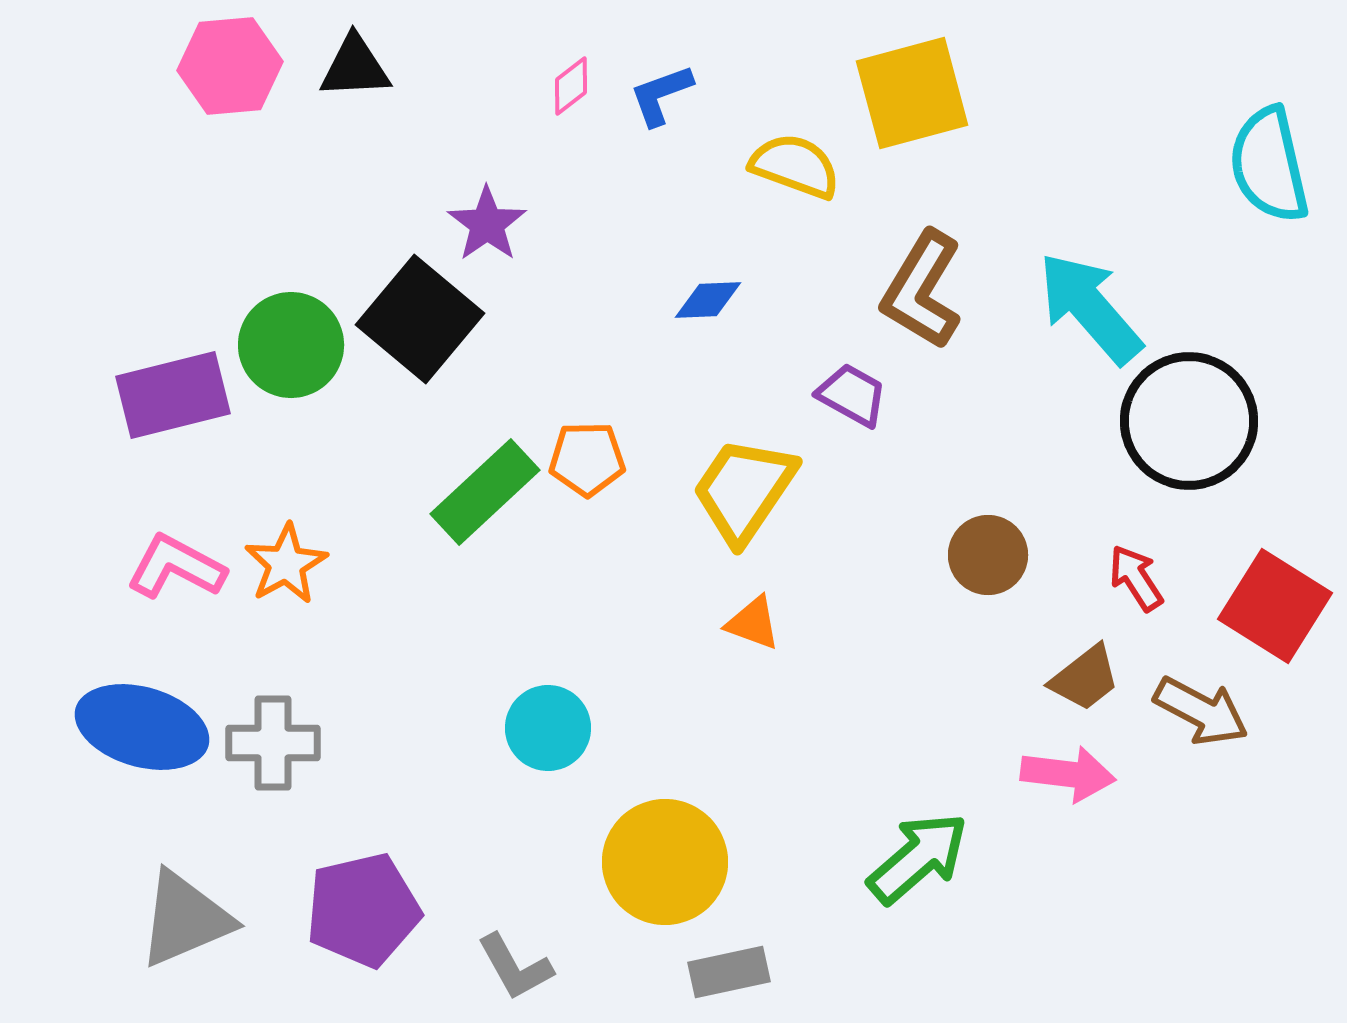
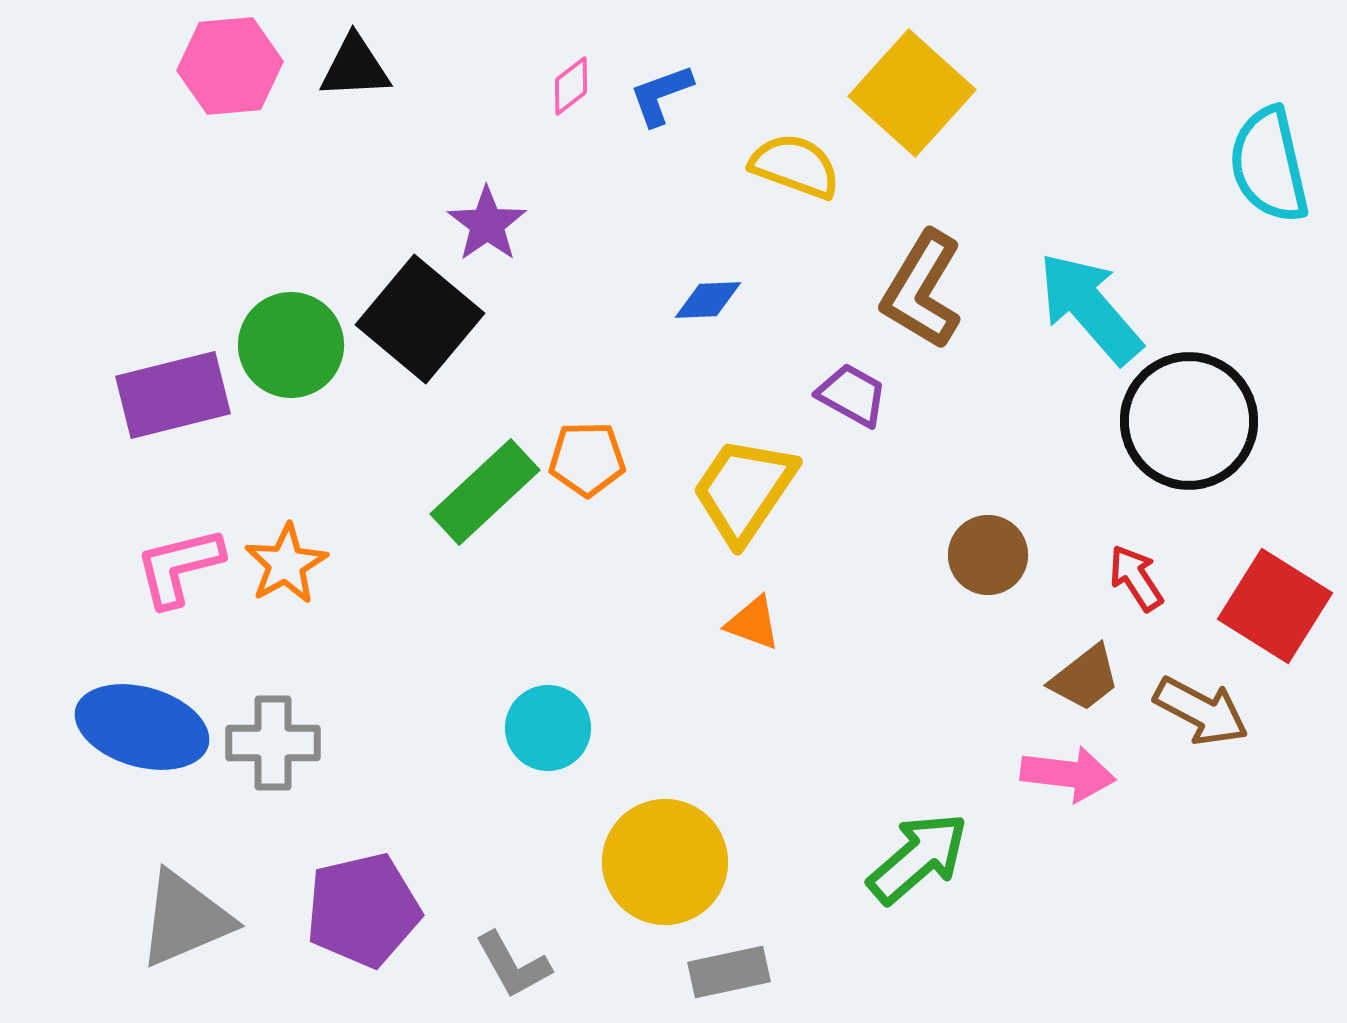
yellow square: rotated 33 degrees counterclockwise
pink L-shape: moved 3 px right; rotated 42 degrees counterclockwise
gray L-shape: moved 2 px left, 2 px up
